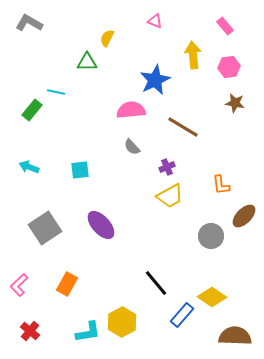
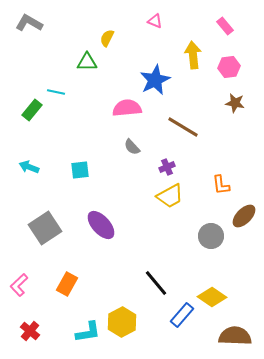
pink semicircle: moved 4 px left, 2 px up
